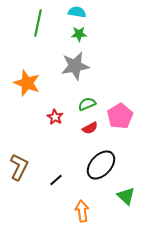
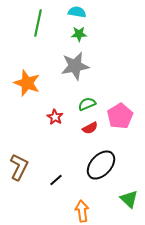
green triangle: moved 3 px right, 3 px down
